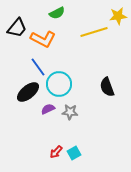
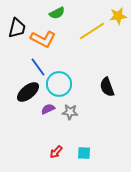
black trapezoid: rotated 25 degrees counterclockwise
yellow line: moved 2 px left, 1 px up; rotated 16 degrees counterclockwise
cyan square: moved 10 px right; rotated 32 degrees clockwise
